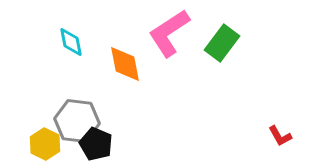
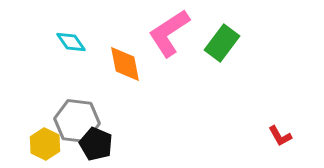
cyan diamond: rotated 24 degrees counterclockwise
